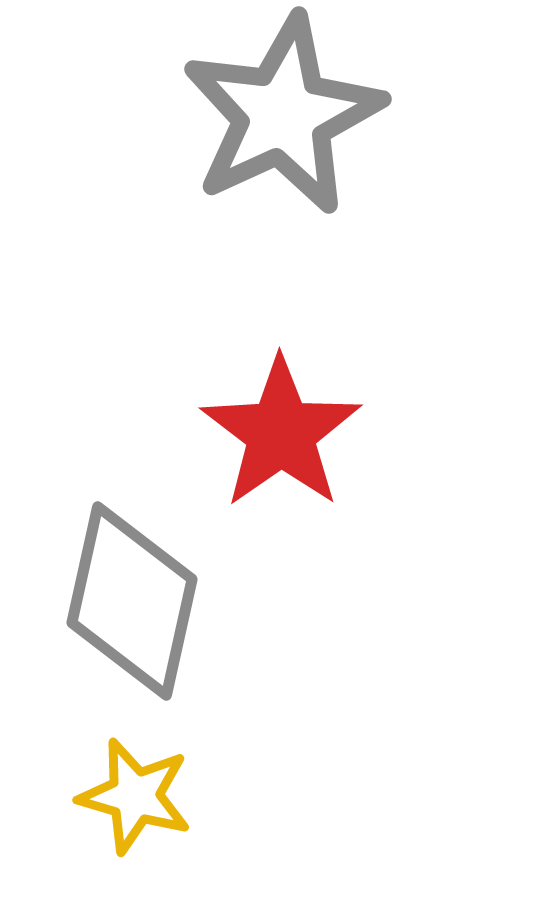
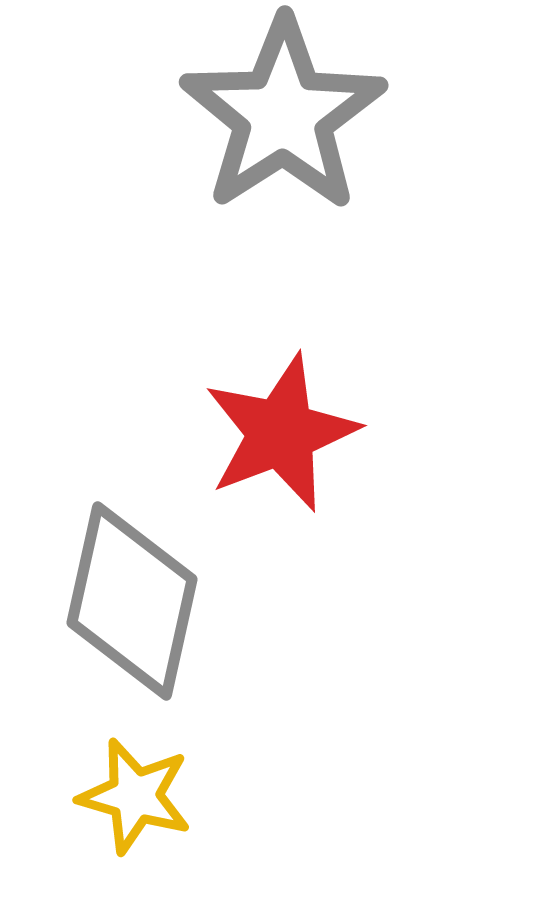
gray star: rotated 8 degrees counterclockwise
red star: rotated 14 degrees clockwise
